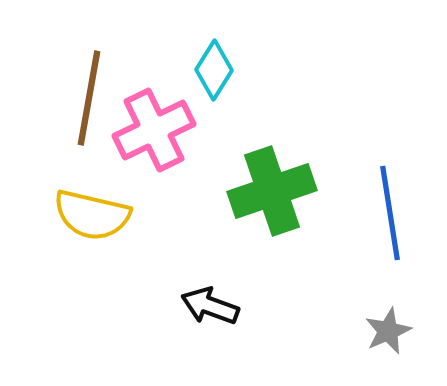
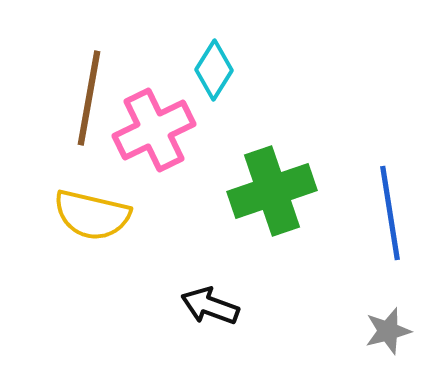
gray star: rotated 9 degrees clockwise
